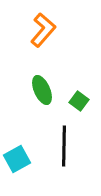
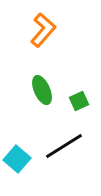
green square: rotated 30 degrees clockwise
black line: rotated 57 degrees clockwise
cyan square: rotated 20 degrees counterclockwise
